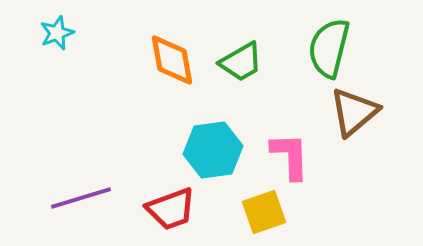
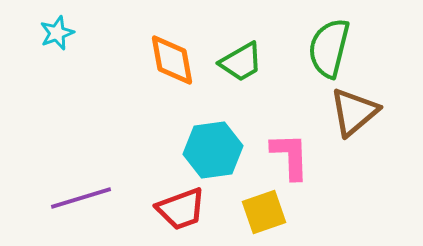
red trapezoid: moved 10 px right
